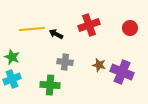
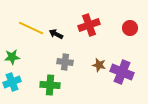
yellow line: moved 1 px left, 1 px up; rotated 30 degrees clockwise
green star: rotated 28 degrees counterclockwise
cyan cross: moved 3 px down
